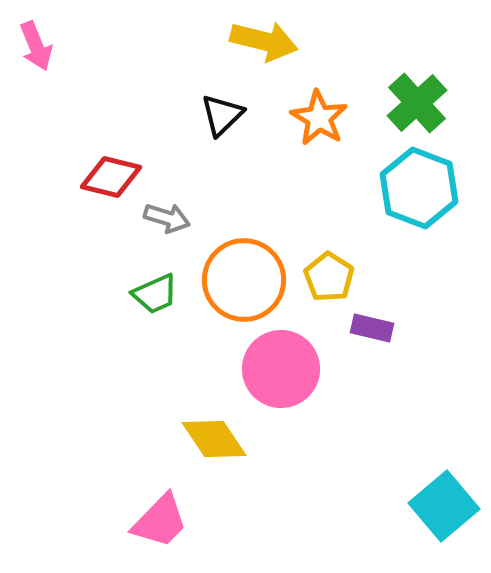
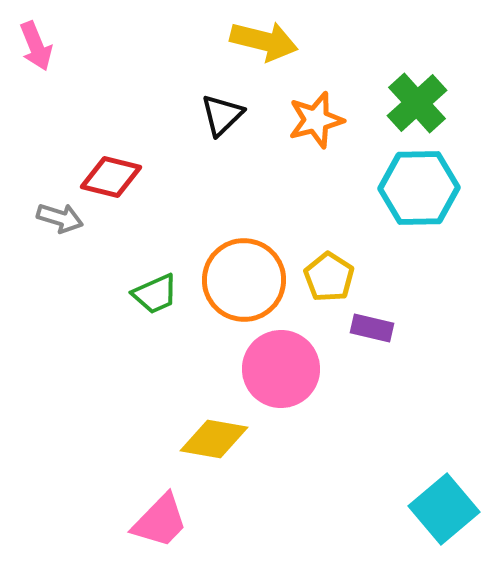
orange star: moved 3 px left, 2 px down; rotated 26 degrees clockwise
cyan hexagon: rotated 22 degrees counterclockwise
gray arrow: moved 107 px left
yellow diamond: rotated 46 degrees counterclockwise
cyan square: moved 3 px down
